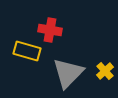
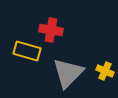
red cross: moved 1 px right
yellow cross: rotated 24 degrees counterclockwise
